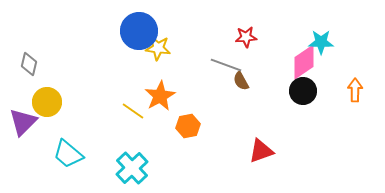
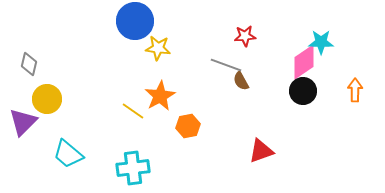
blue circle: moved 4 px left, 10 px up
red star: moved 1 px left, 1 px up
yellow circle: moved 3 px up
cyan cross: moved 1 px right; rotated 36 degrees clockwise
